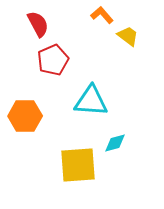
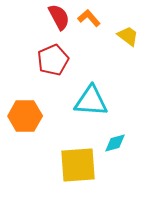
orange L-shape: moved 13 px left, 3 px down
red semicircle: moved 21 px right, 7 px up
